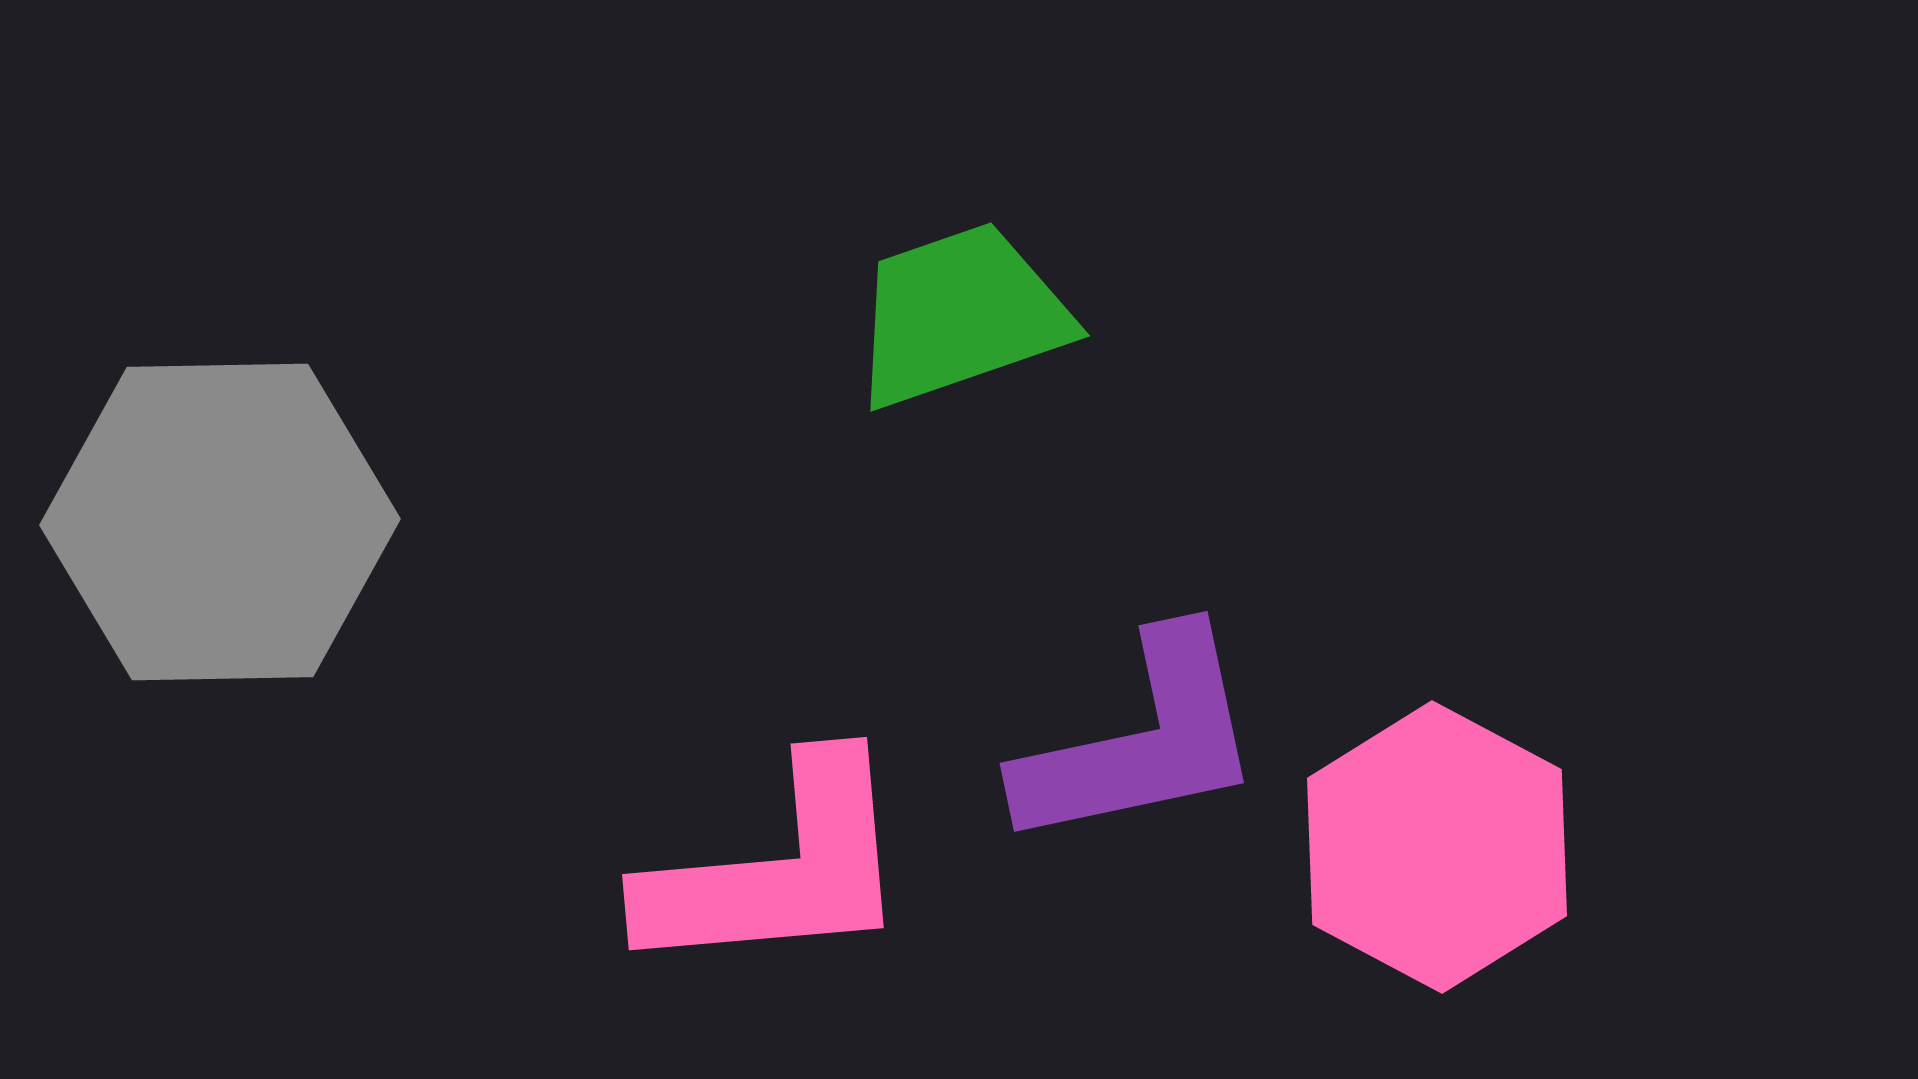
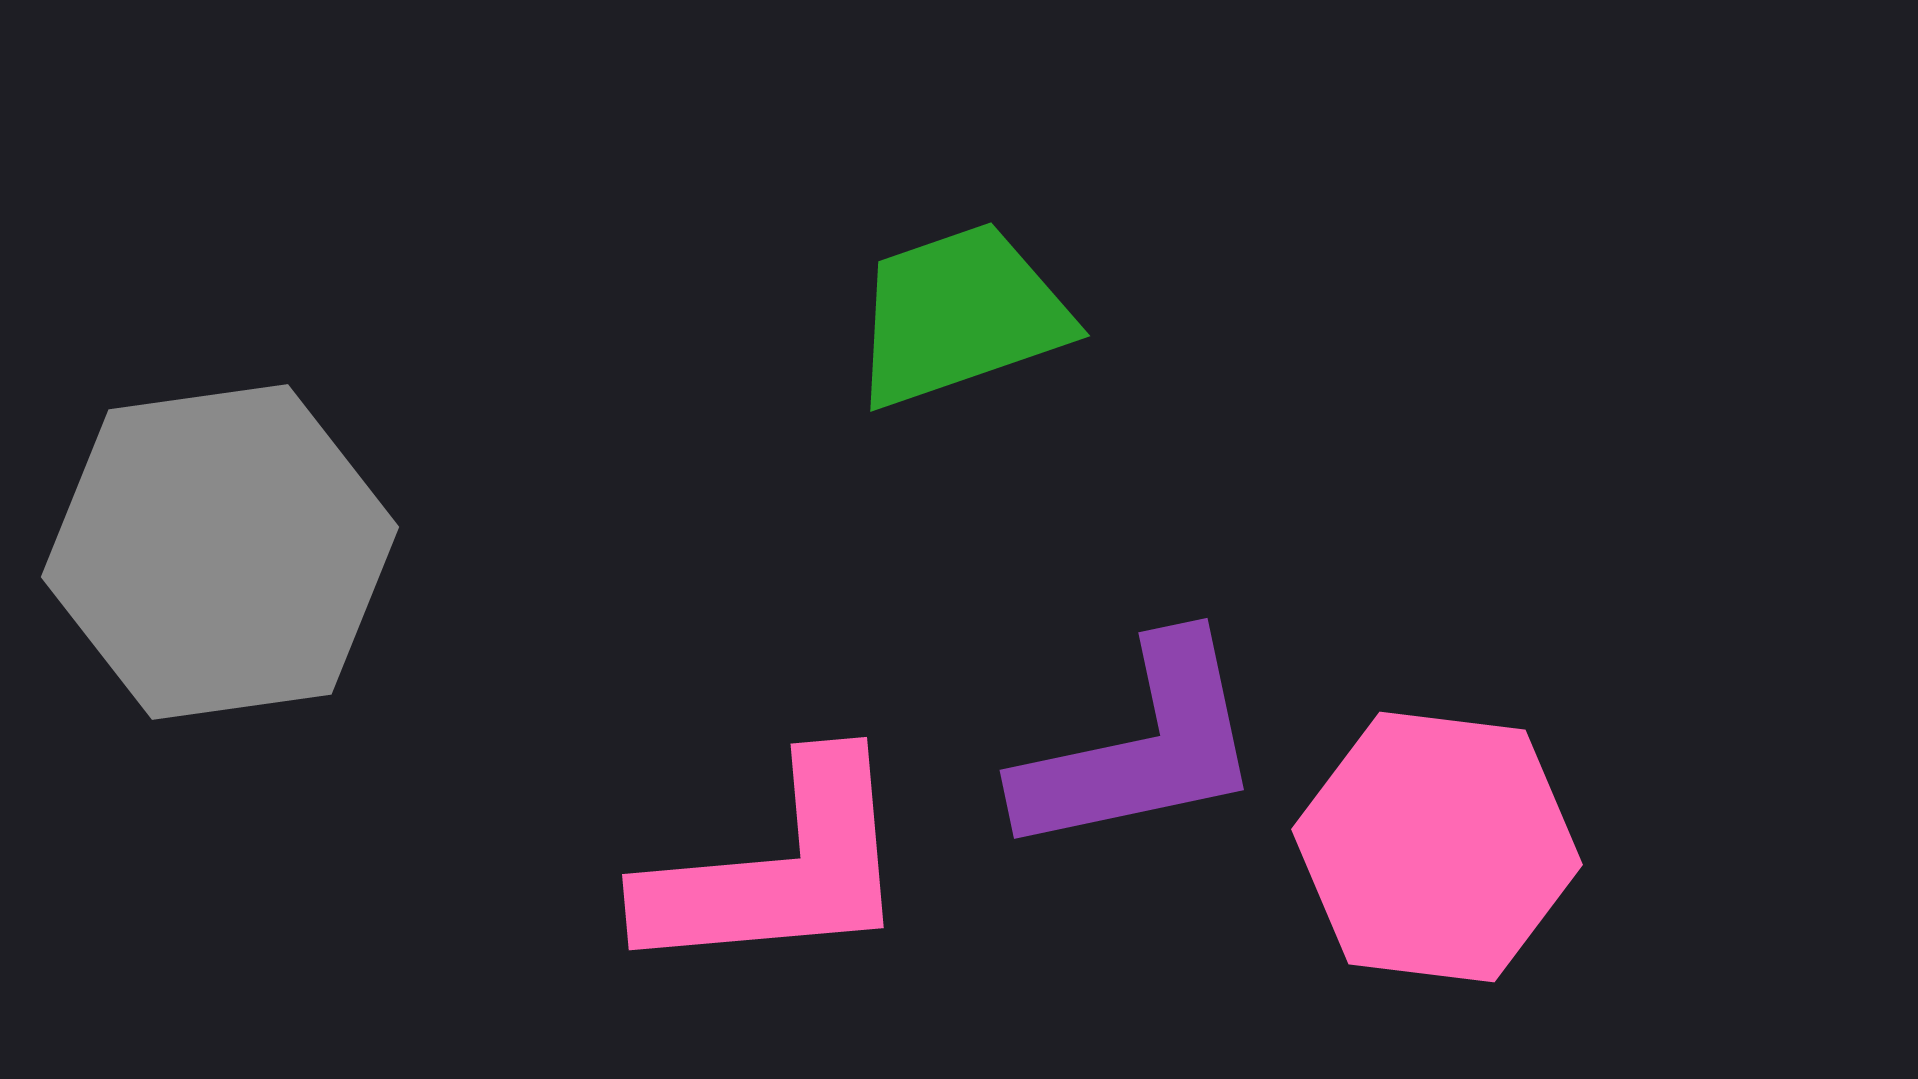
gray hexagon: moved 30 px down; rotated 7 degrees counterclockwise
purple L-shape: moved 7 px down
pink hexagon: rotated 21 degrees counterclockwise
